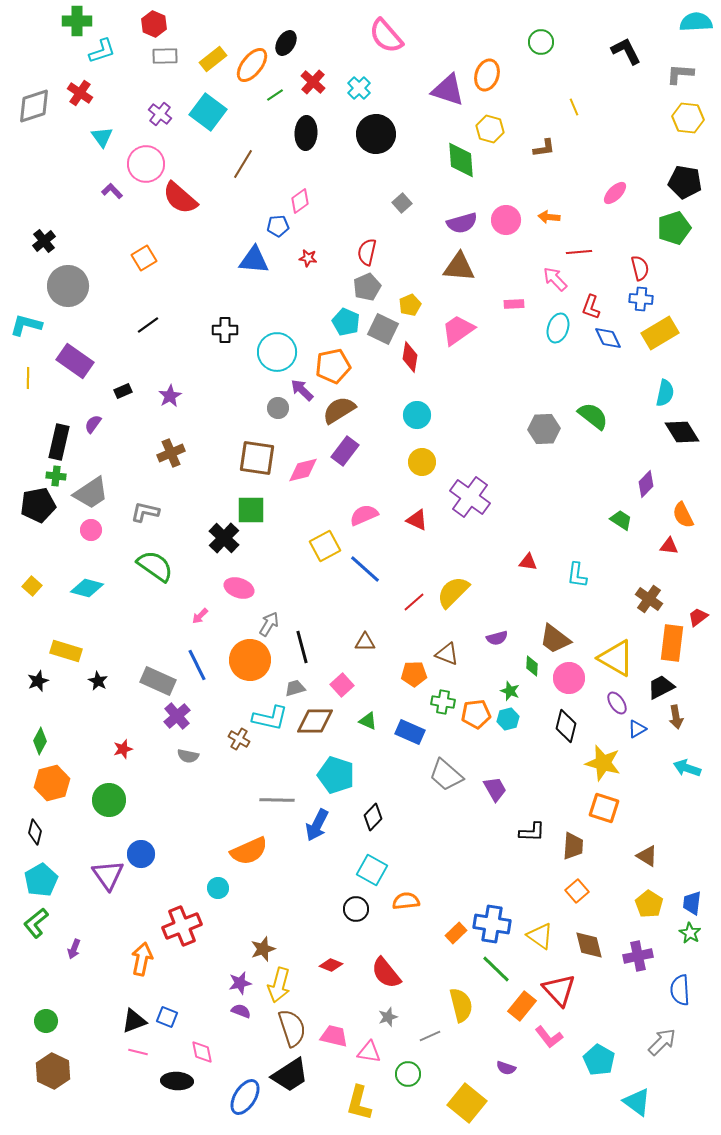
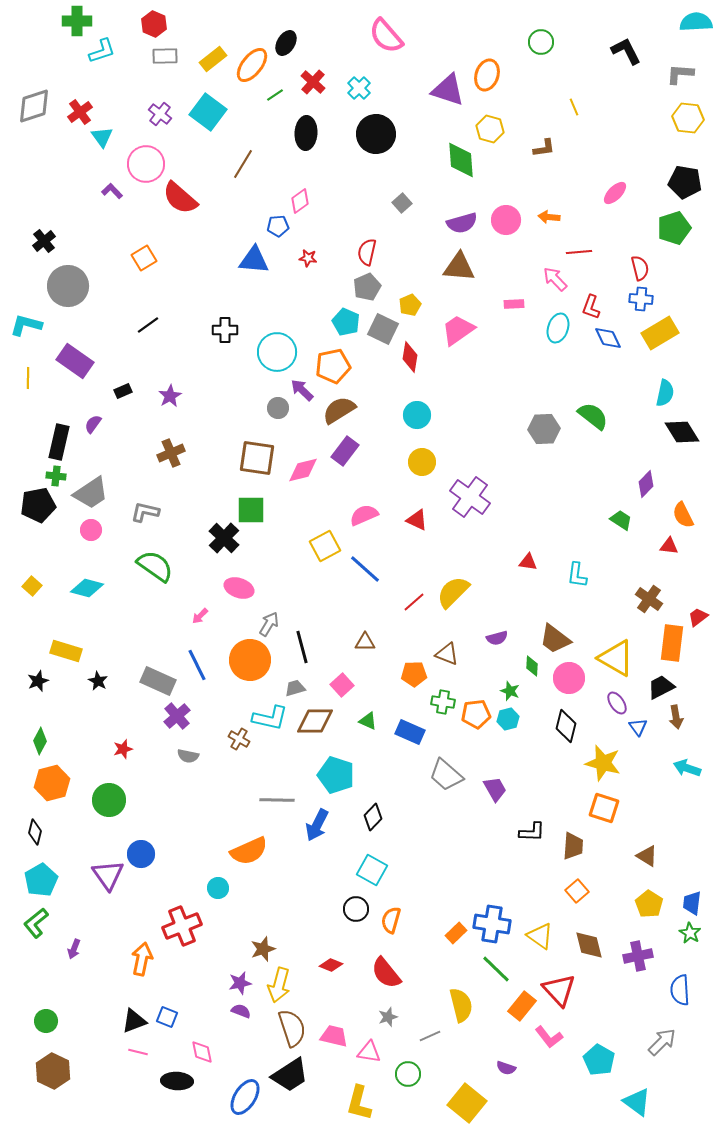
red cross at (80, 93): moved 19 px down; rotated 20 degrees clockwise
blue triangle at (637, 729): moved 1 px right, 2 px up; rotated 36 degrees counterclockwise
orange semicircle at (406, 901): moved 15 px left, 19 px down; rotated 68 degrees counterclockwise
